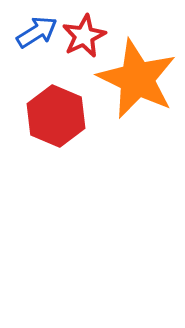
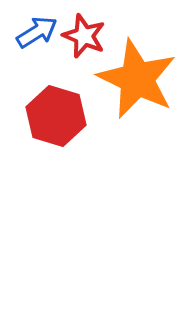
red star: rotated 24 degrees counterclockwise
red hexagon: rotated 6 degrees counterclockwise
